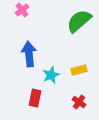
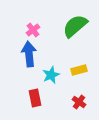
pink cross: moved 11 px right, 20 px down
green semicircle: moved 4 px left, 5 px down
red rectangle: rotated 24 degrees counterclockwise
